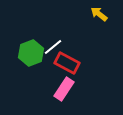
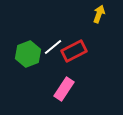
yellow arrow: rotated 72 degrees clockwise
green hexagon: moved 3 px left, 1 px down
red rectangle: moved 7 px right, 12 px up; rotated 55 degrees counterclockwise
